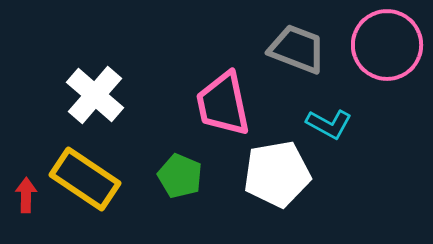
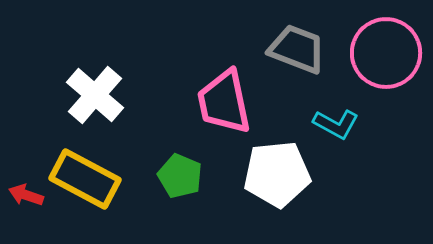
pink circle: moved 1 px left, 8 px down
pink trapezoid: moved 1 px right, 2 px up
cyan L-shape: moved 7 px right
white pentagon: rotated 4 degrees clockwise
yellow rectangle: rotated 6 degrees counterclockwise
red arrow: rotated 72 degrees counterclockwise
